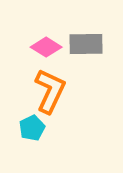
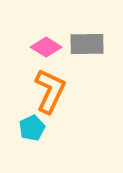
gray rectangle: moved 1 px right
